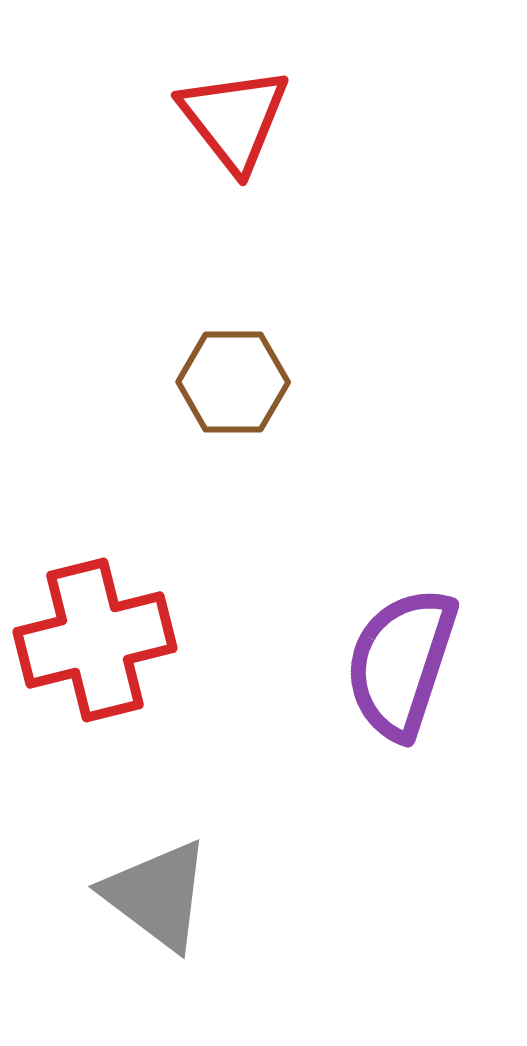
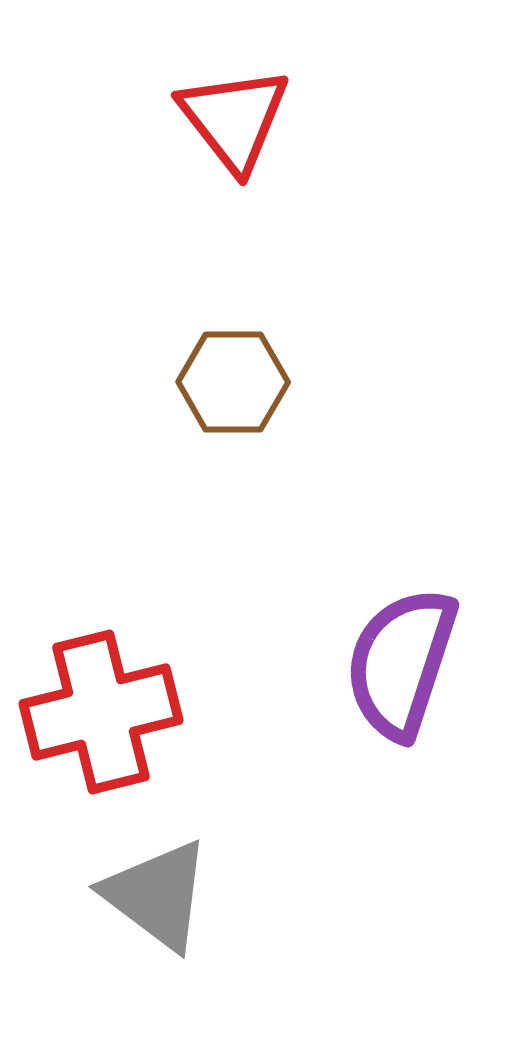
red cross: moved 6 px right, 72 px down
